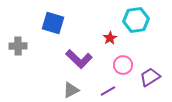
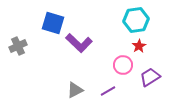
red star: moved 29 px right, 8 px down
gray cross: rotated 24 degrees counterclockwise
purple L-shape: moved 16 px up
gray triangle: moved 4 px right
